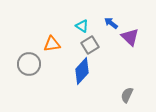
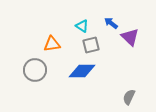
gray square: moved 1 px right; rotated 18 degrees clockwise
gray circle: moved 6 px right, 6 px down
blue diamond: rotated 48 degrees clockwise
gray semicircle: moved 2 px right, 2 px down
